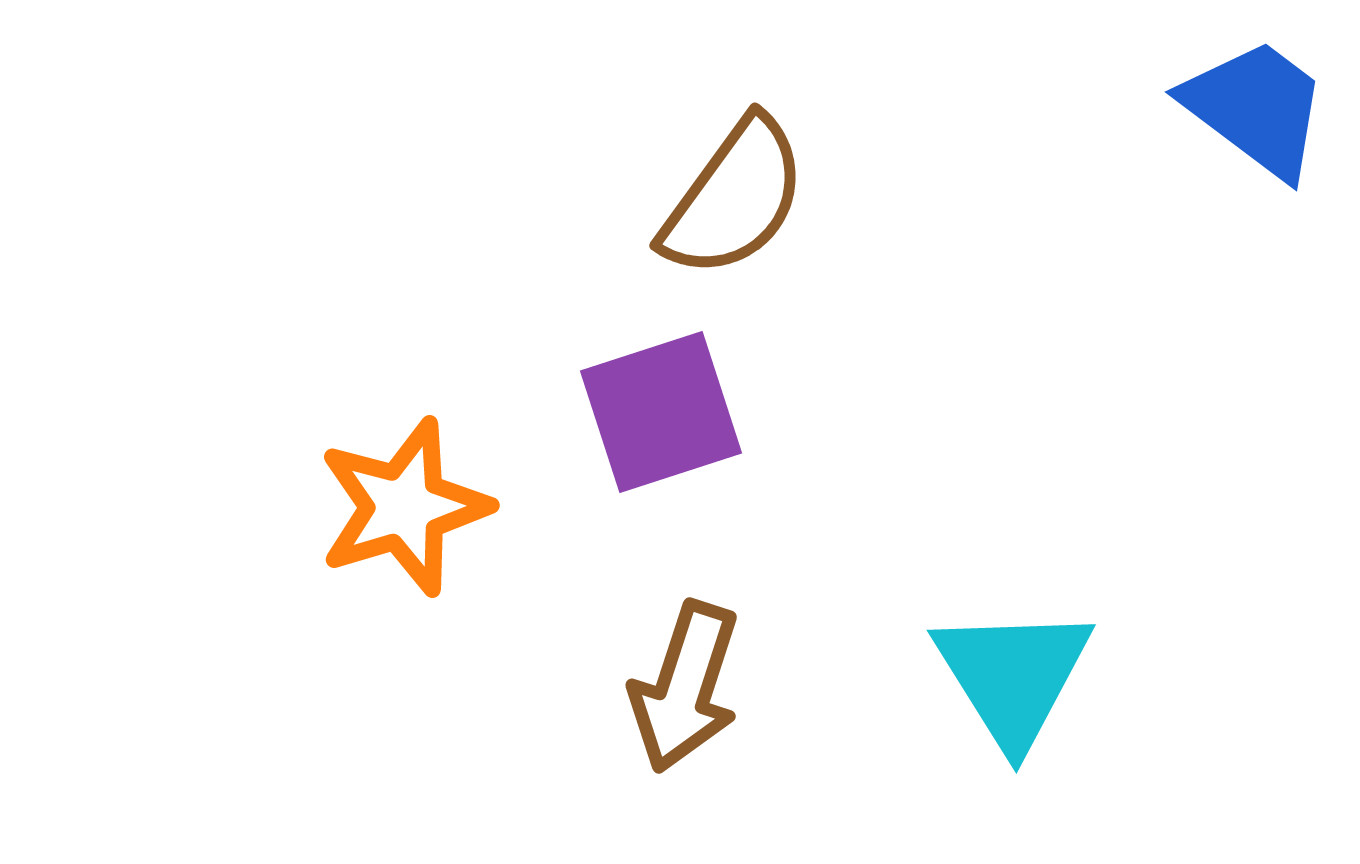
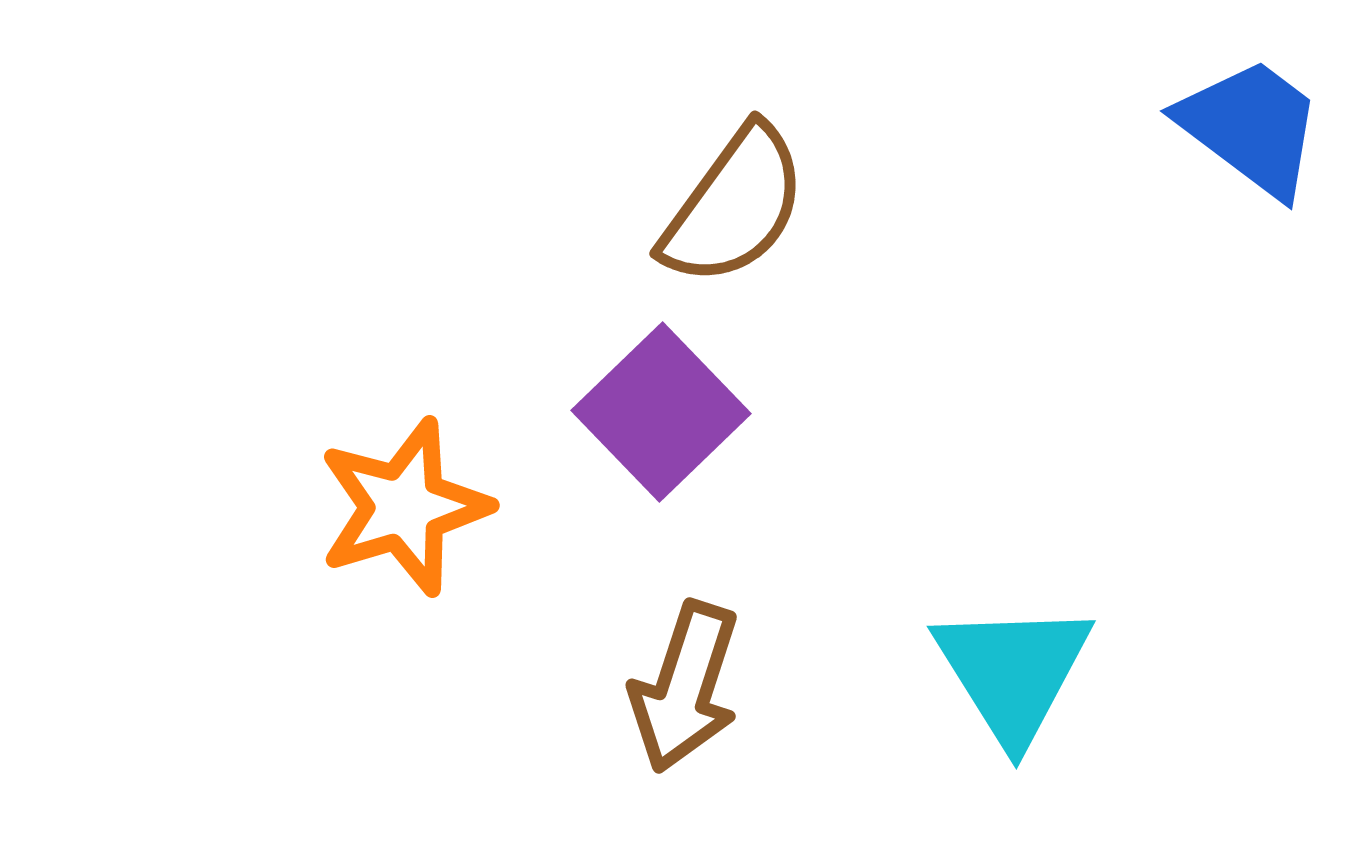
blue trapezoid: moved 5 px left, 19 px down
brown semicircle: moved 8 px down
purple square: rotated 26 degrees counterclockwise
cyan triangle: moved 4 px up
